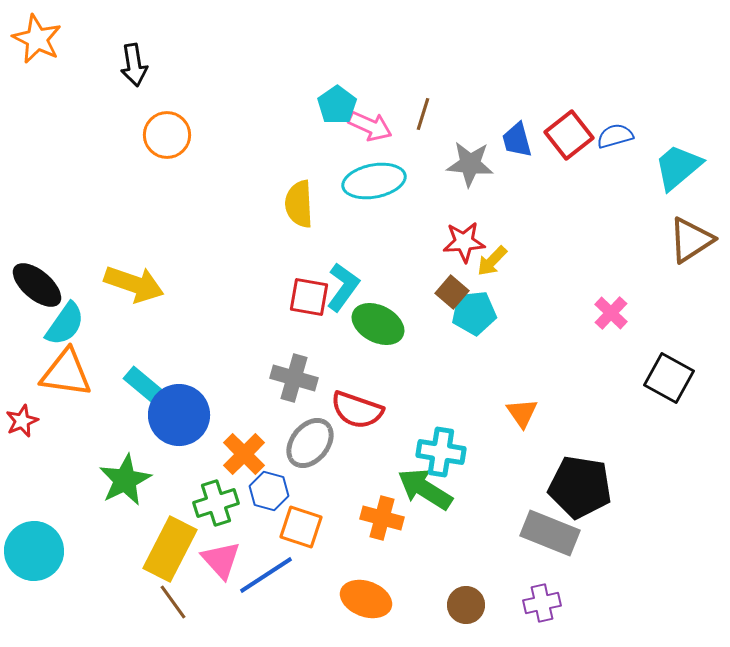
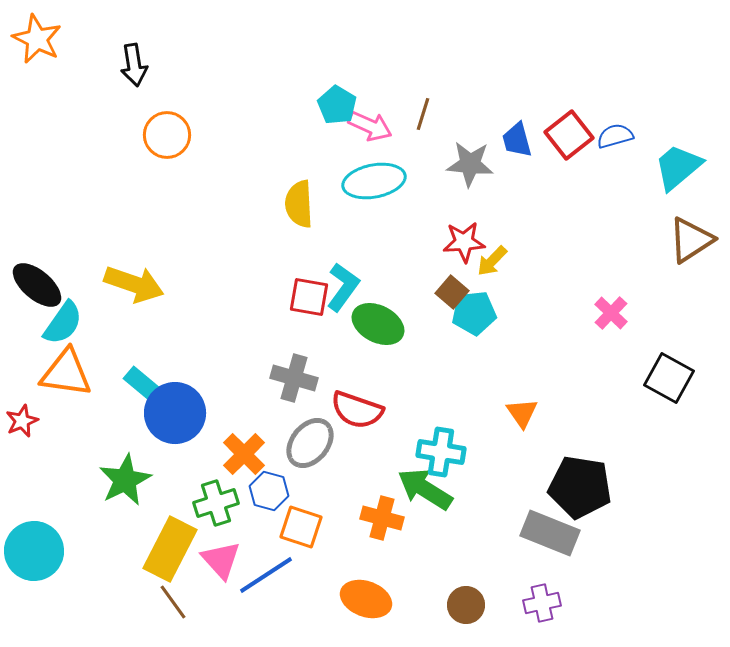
cyan pentagon at (337, 105): rotated 6 degrees counterclockwise
cyan semicircle at (65, 324): moved 2 px left, 1 px up
blue circle at (179, 415): moved 4 px left, 2 px up
